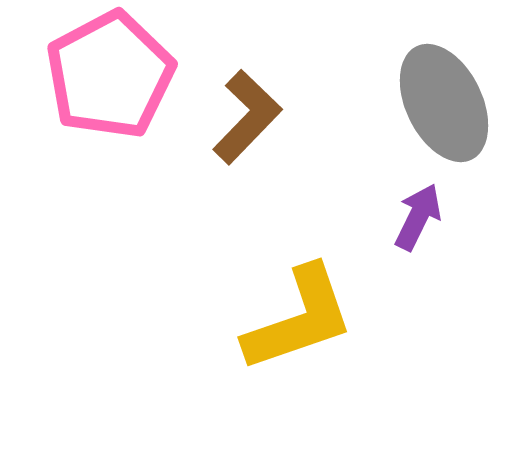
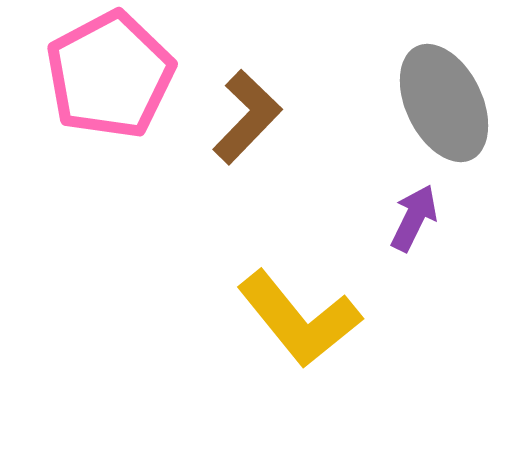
purple arrow: moved 4 px left, 1 px down
yellow L-shape: rotated 70 degrees clockwise
